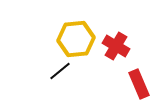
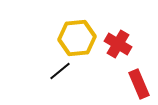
yellow hexagon: moved 1 px right, 1 px up
red cross: moved 2 px right, 2 px up
